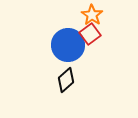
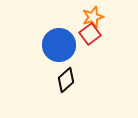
orange star: moved 1 px right, 2 px down; rotated 20 degrees clockwise
blue circle: moved 9 px left
